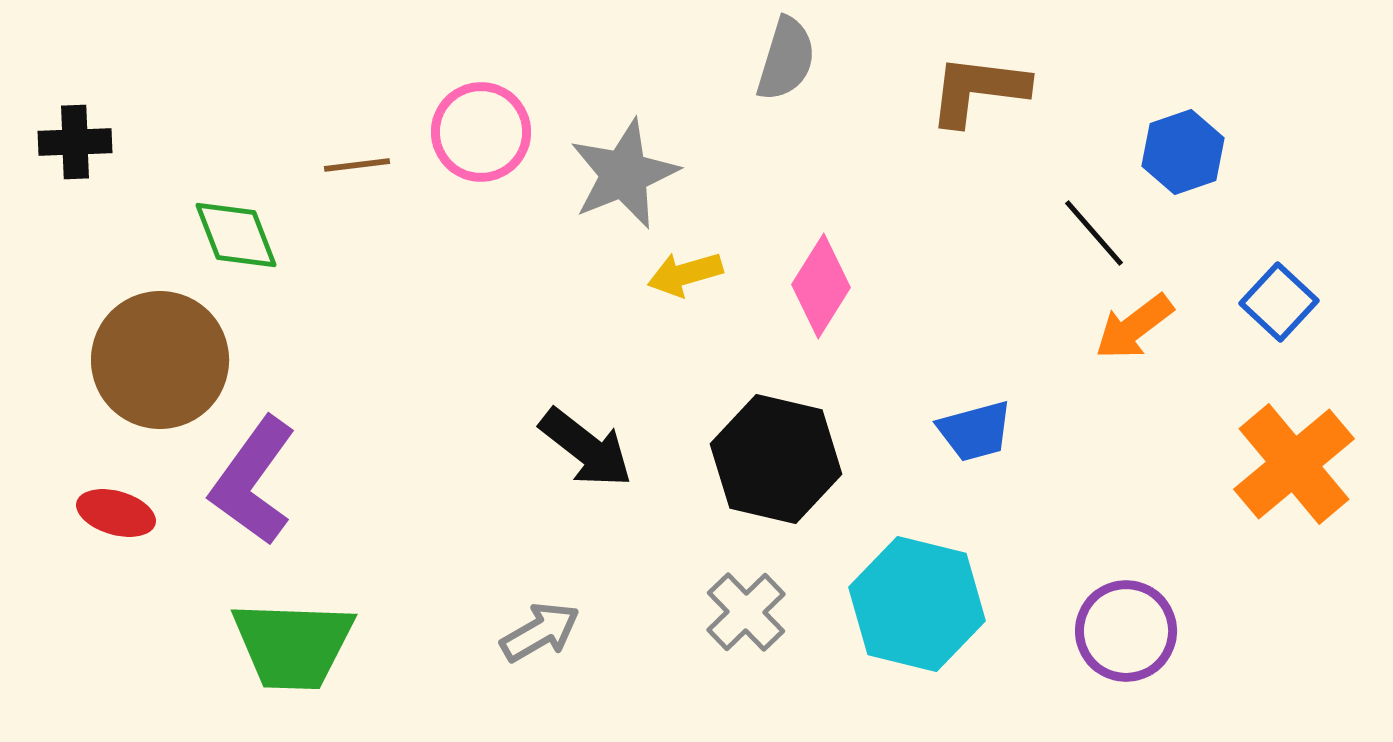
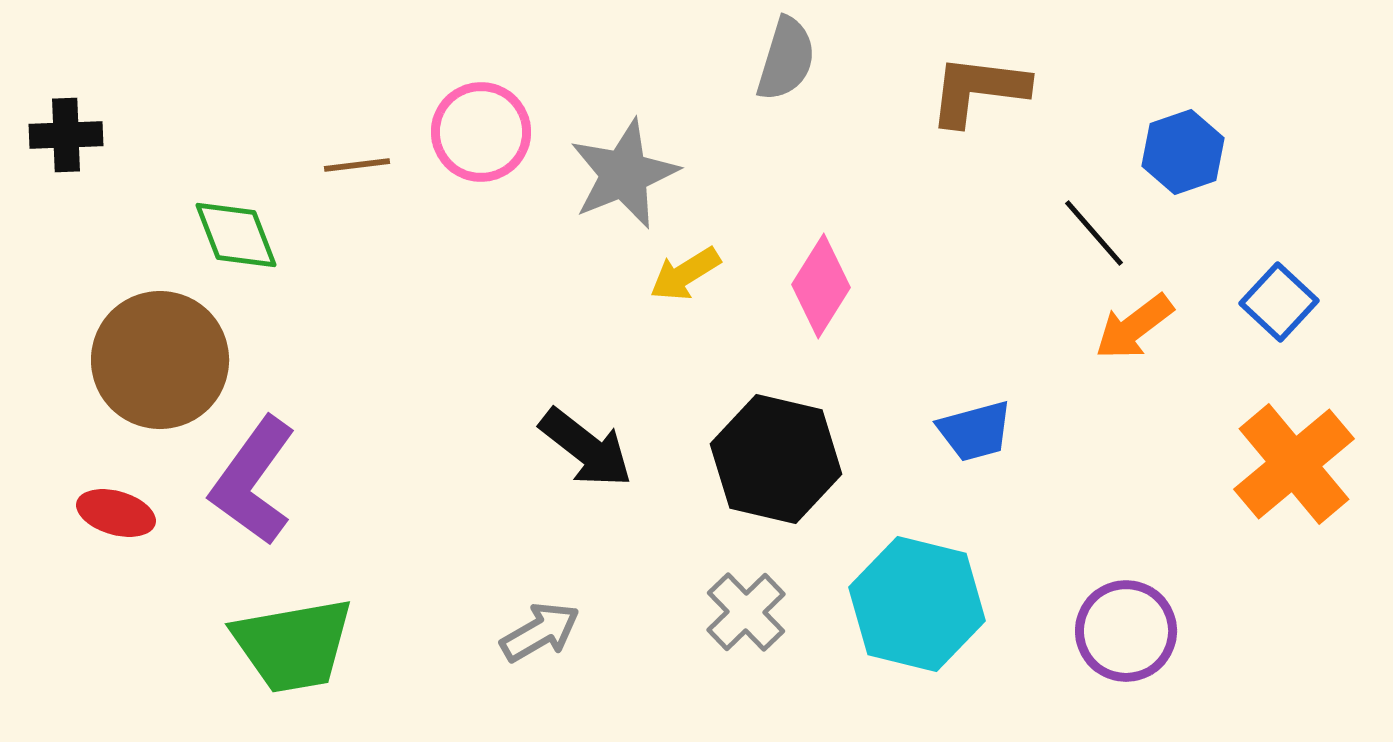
black cross: moved 9 px left, 7 px up
yellow arrow: rotated 16 degrees counterclockwise
green trapezoid: rotated 12 degrees counterclockwise
